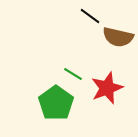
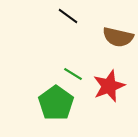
black line: moved 22 px left
red star: moved 2 px right, 2 px up
